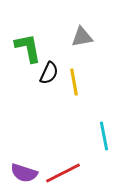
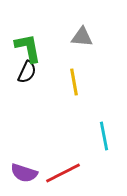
gray triangle: rotated 15 degrees clockwise
black semicircle: moved 22 px left, 1 px up
